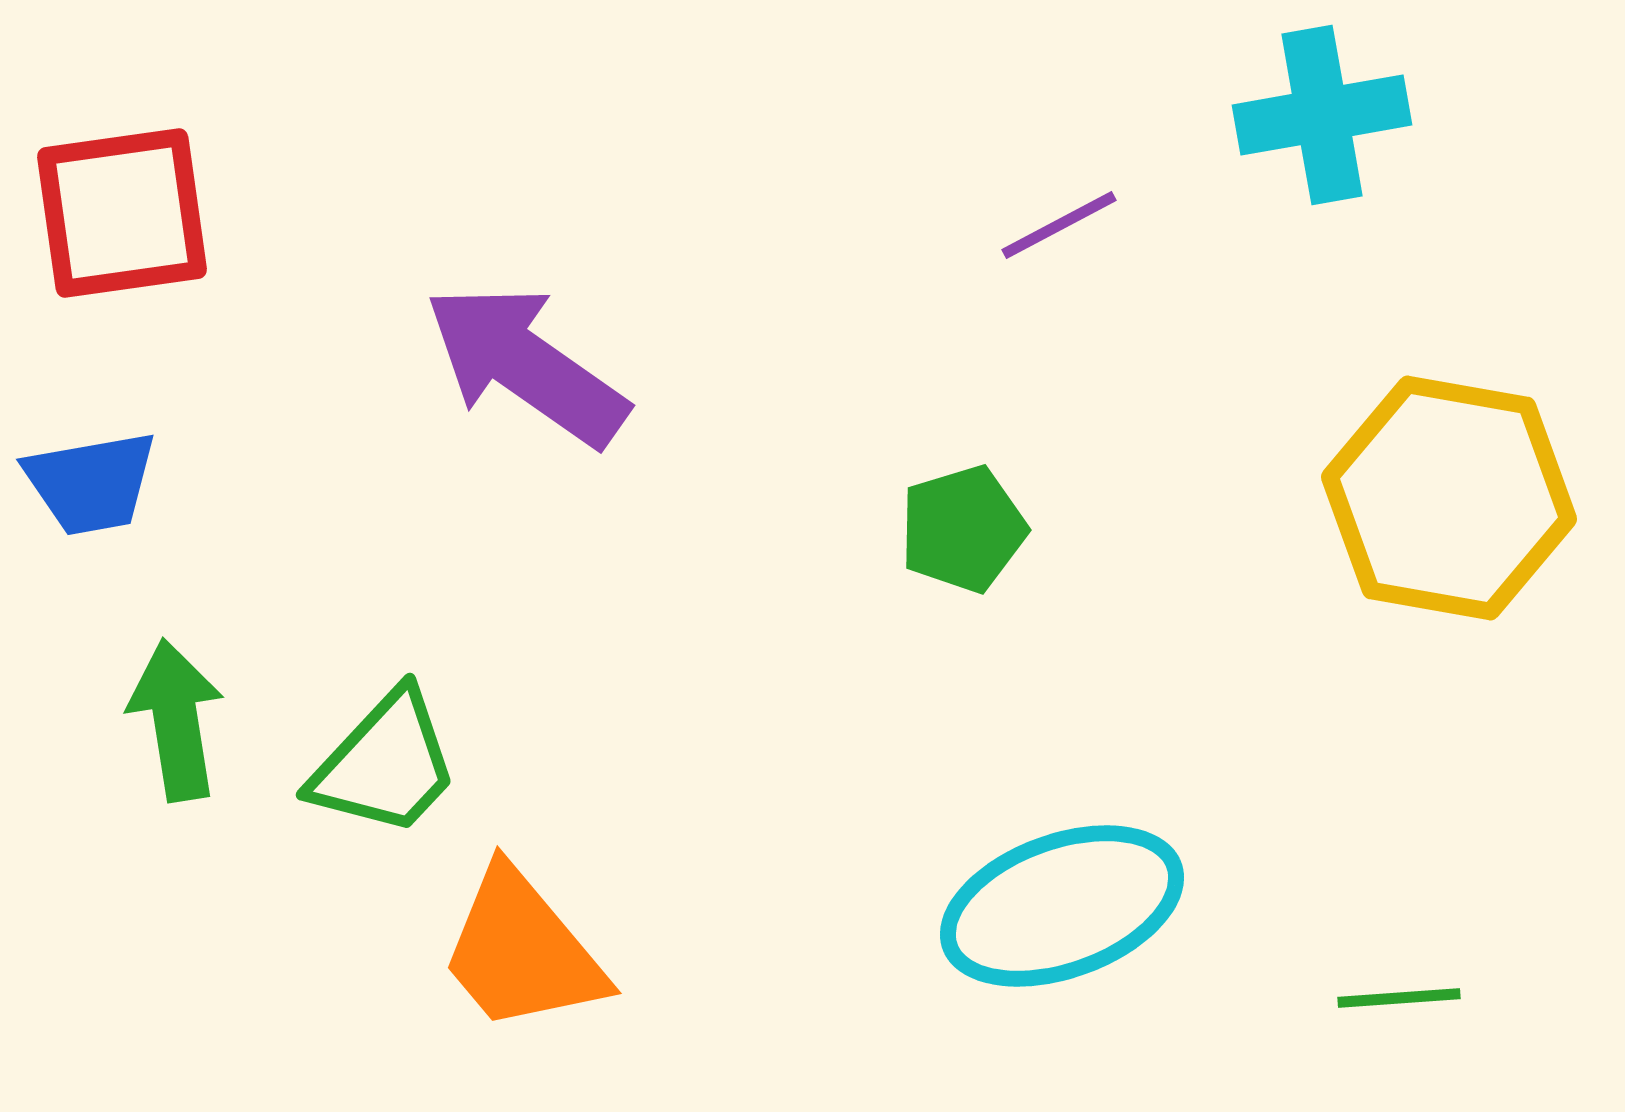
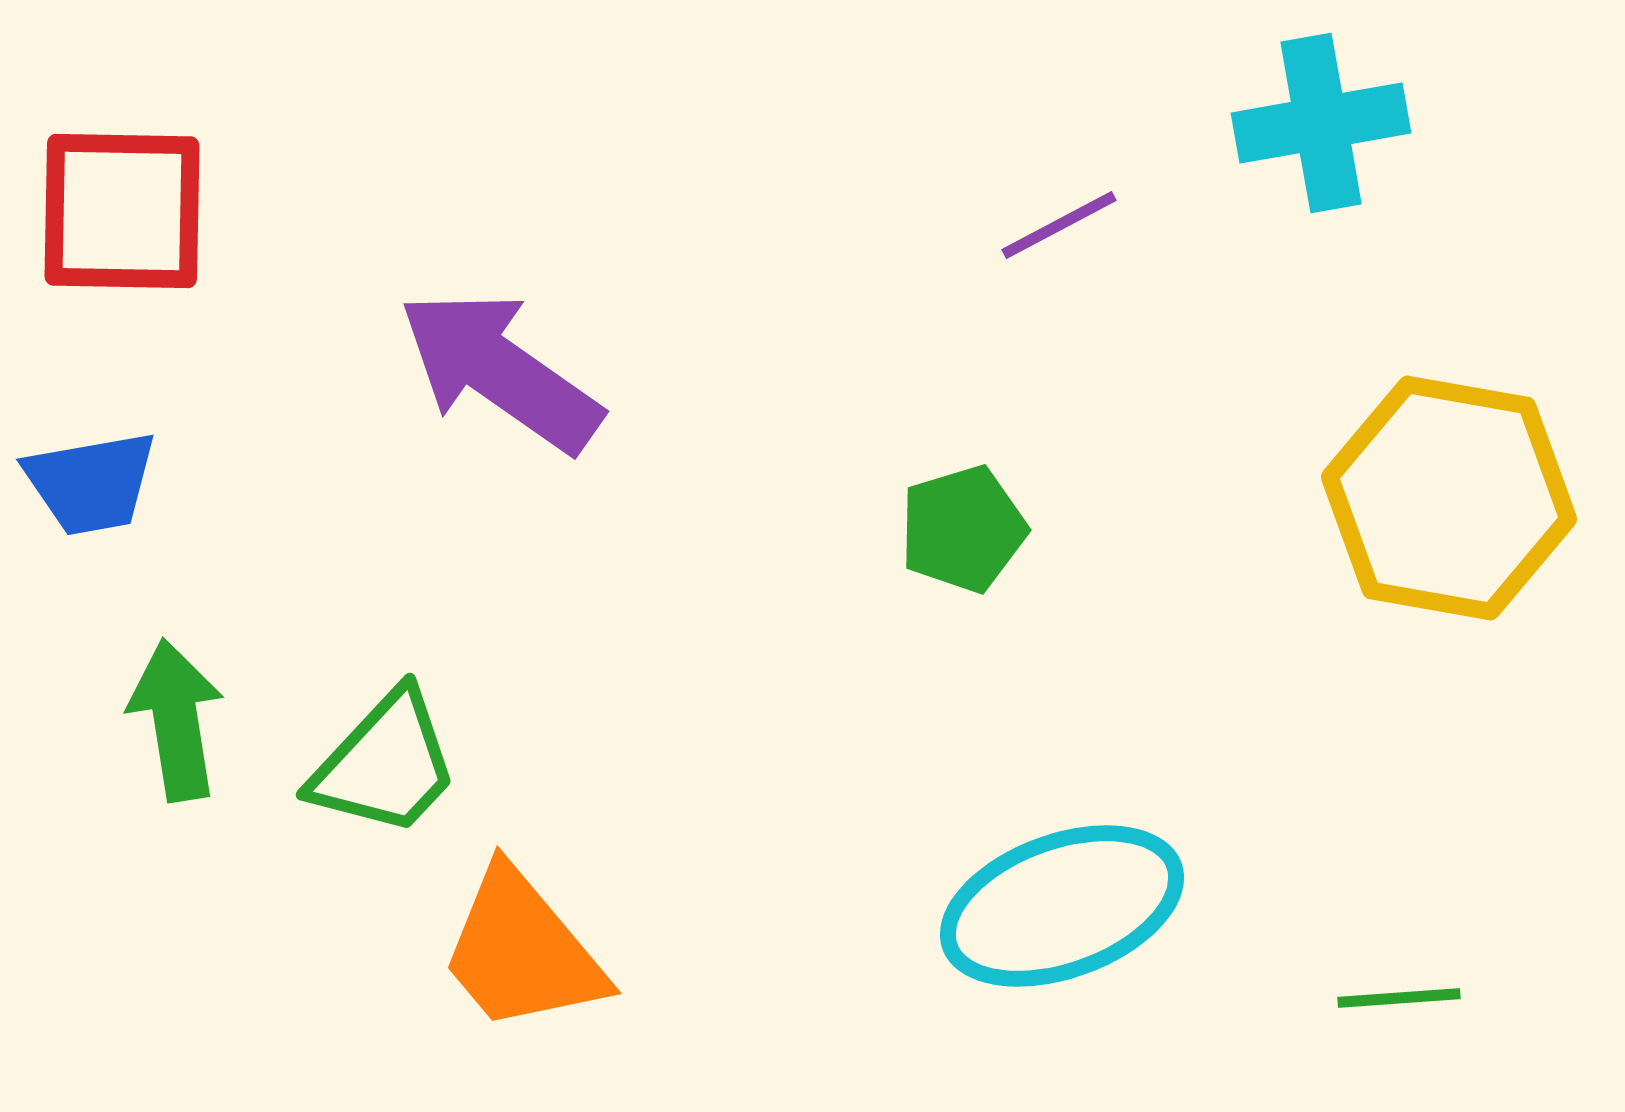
cyan cross: moved 1 px left, 8 px down
red square: moved 2 px up; rotated 9 degrees clockwise
purple arrow: moved 26 px left, 6 px down
